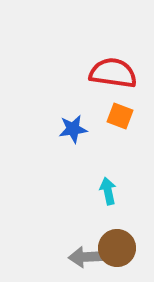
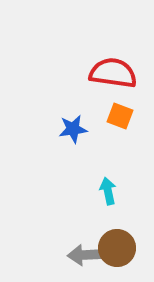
gray arrow: moved 1 px left, 2 px up
